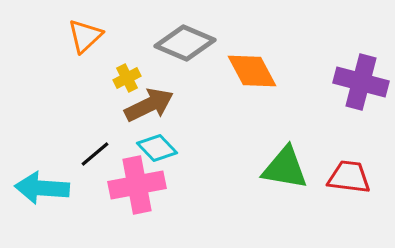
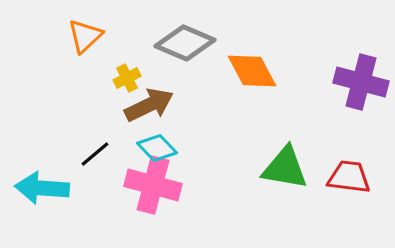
pink cross: moved 16 px right; rotated 26 degrees clockwise
